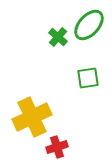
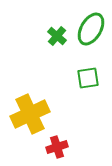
green ellipse: moved 2 px right, 4 px down; rotated 12 degrees counterclockwise
green cross: moved 1 px left, 1 px up
yellow cross: moved 2 px left, 3 px up
